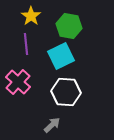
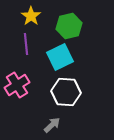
green hexagon: rotated 25 degrees counterclockwise
cyan square: moved 1 px left, 1 px down
pink cross: moved 1 px left, 3 px down; rotated 15 degrees clockwise
